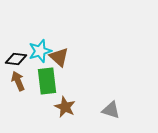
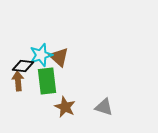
cyan star: moved 1 px right, 4 px down
black diamond: moved 7 px right, 7 px down
brown arrow: rotated 18 degrees clockwise
gray triangle: moved 7 px left, 3 px up
